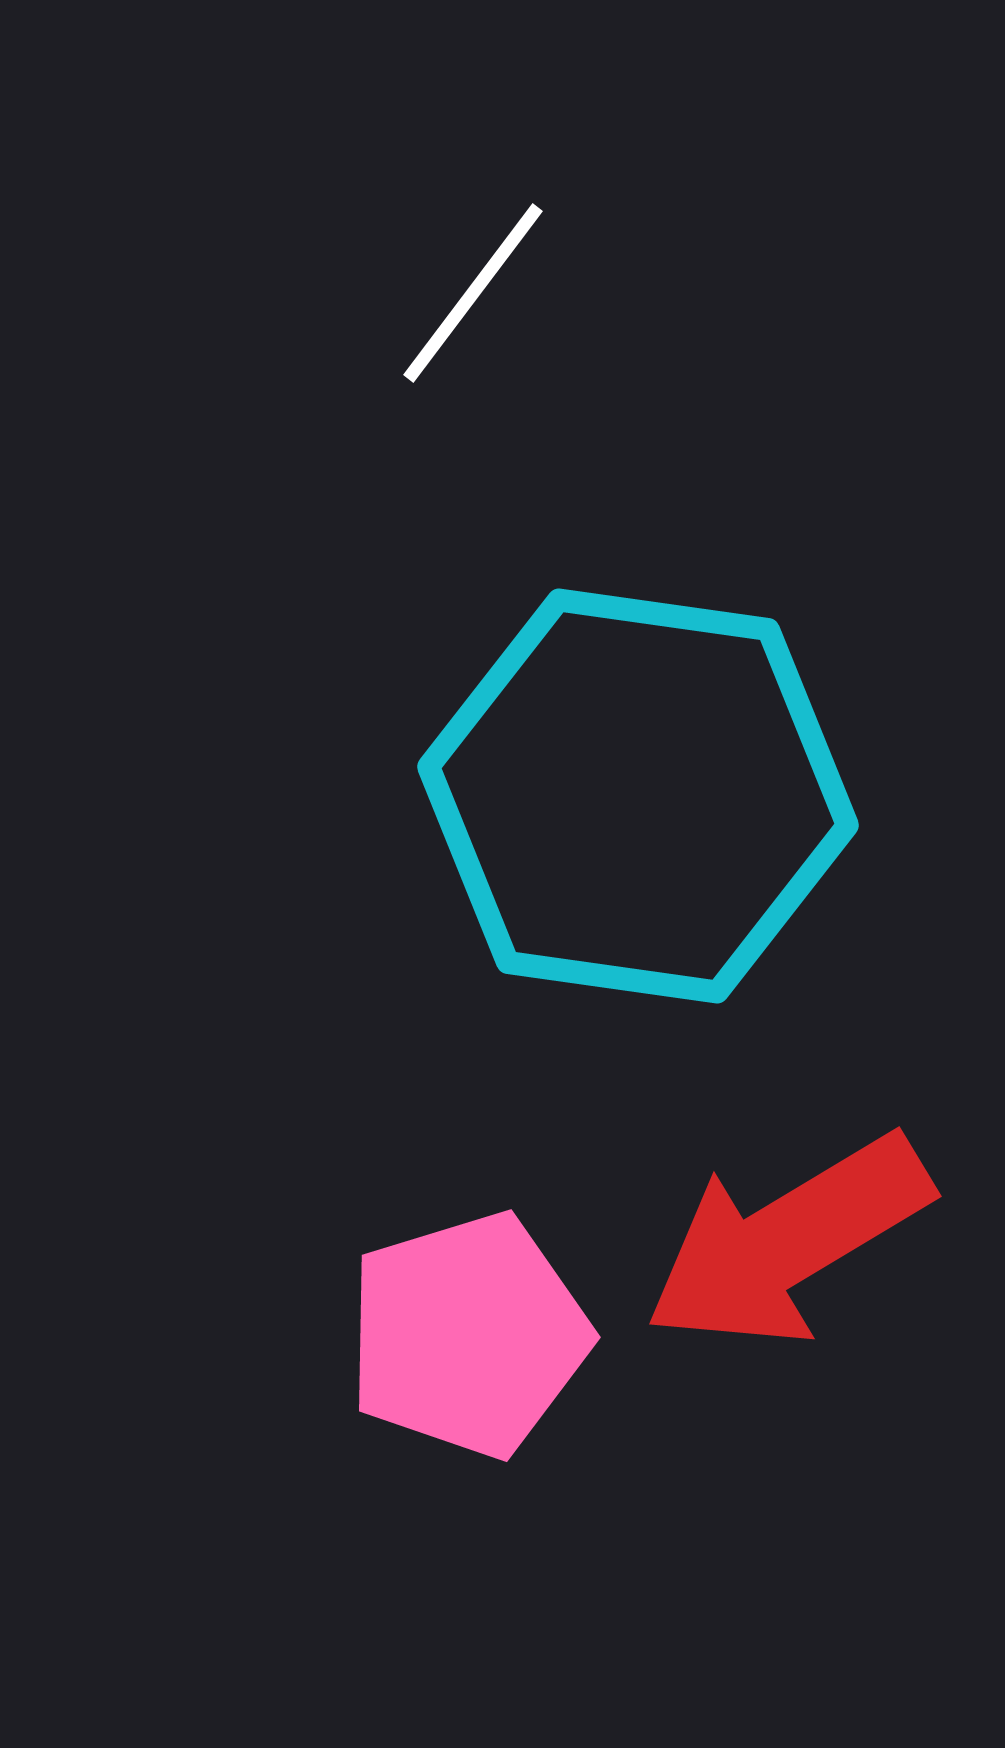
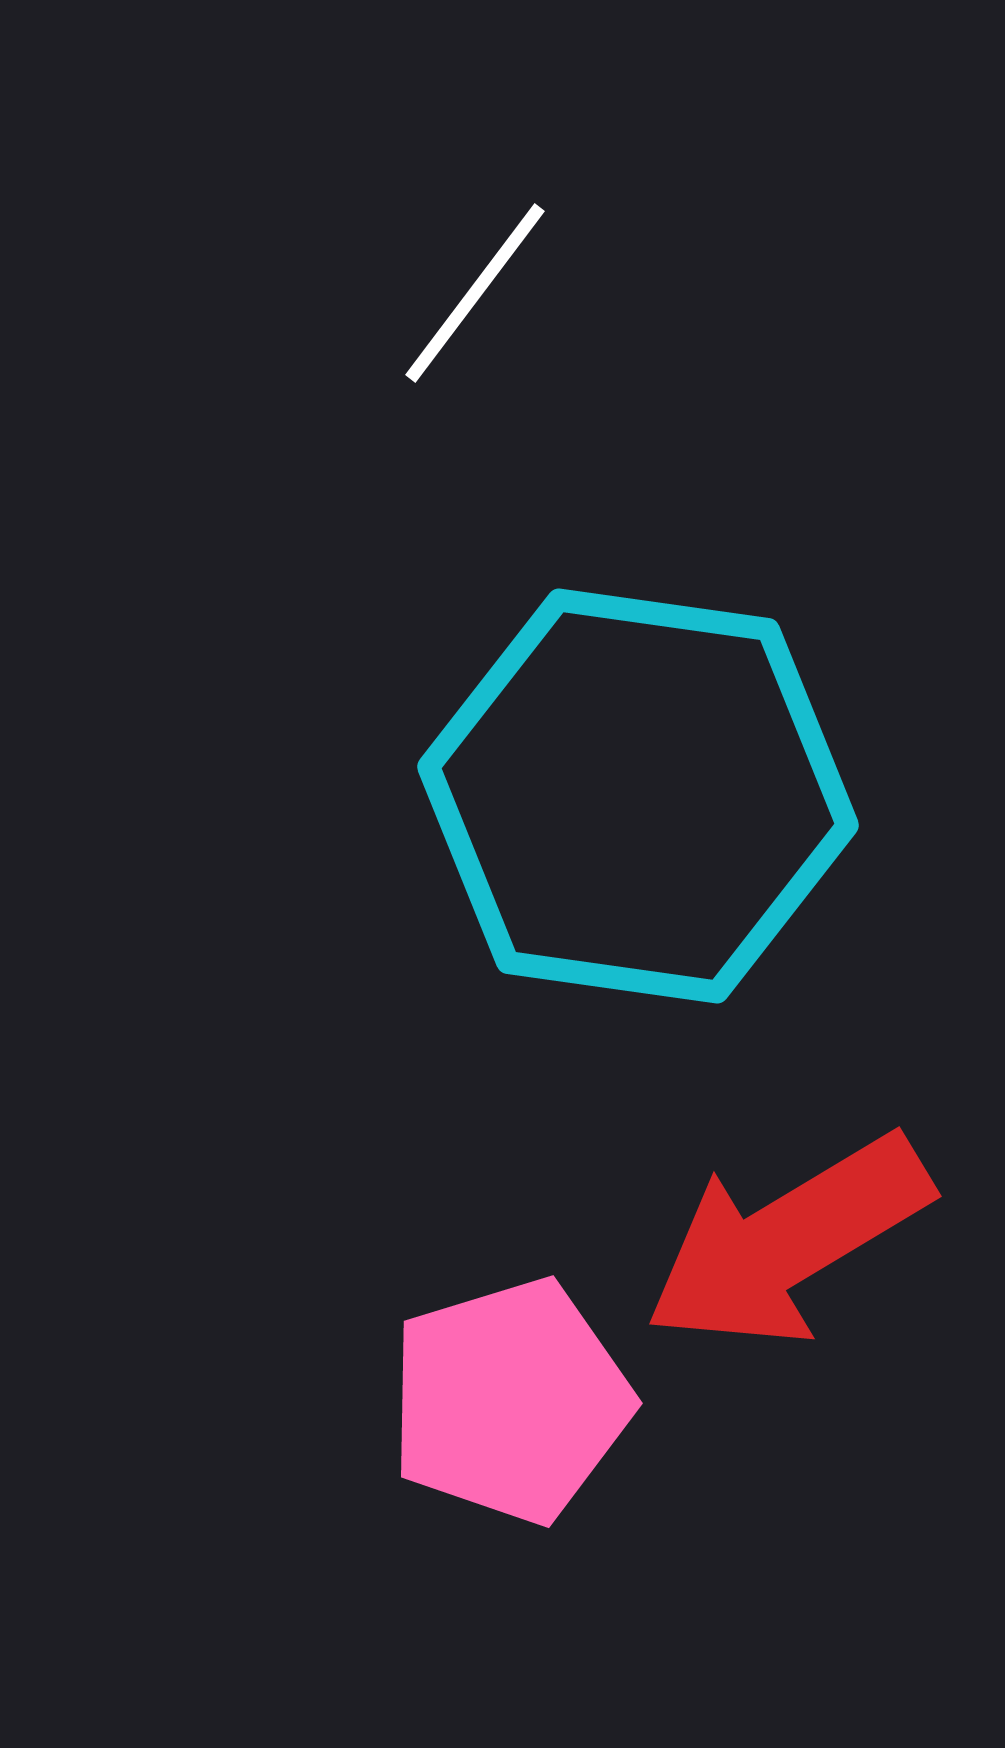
white line: moved 2 px right
pink pentagon: moved 42 px right, 66 px down
